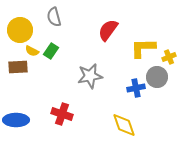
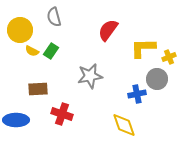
brown rectangle: moved 20 px right, 22 px down
gray circle: moved 2 px down
blue cross: moved 1 px right, 6 px down
